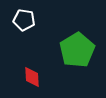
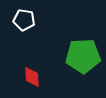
green pentagon: moved 6 px right, 6 px down; rotated 28 degrees clockwise
